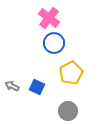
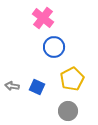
pink cross: moved 6 px left
blue circle: moved 4 px down
yellow pentagon: moved 1 px right, 6 px down
gray arrow: rotated 16 degrees counterclockwise
